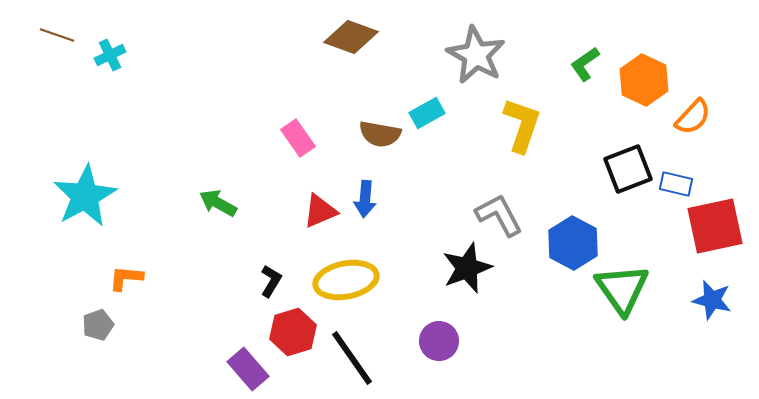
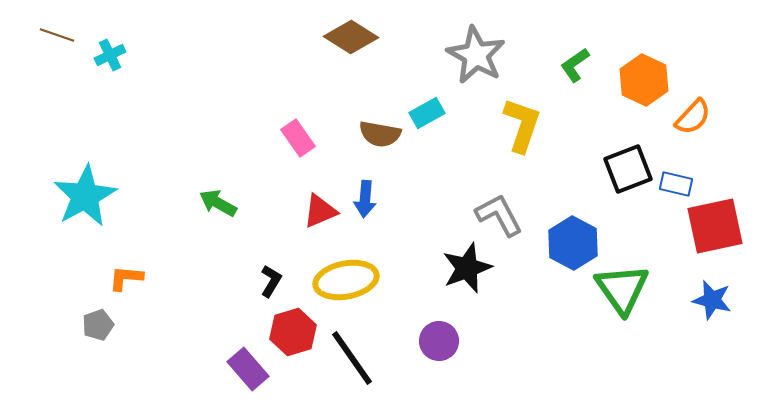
brown diamond: rotated 12 degrees clockwise
green L-shape: moved 10 px left, 1 px down
